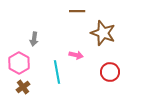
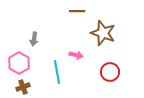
brown cross: rotated 16 degrees clockwise
